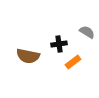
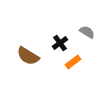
black cross: moved 1 px right, 1 px up; rotated 28 degrees counterclockwise
brown semicircle: rotated 20 degrees clockwise
